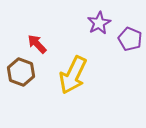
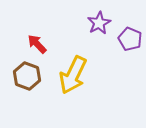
brown hexagon: moved 6 px right, 4 px down
